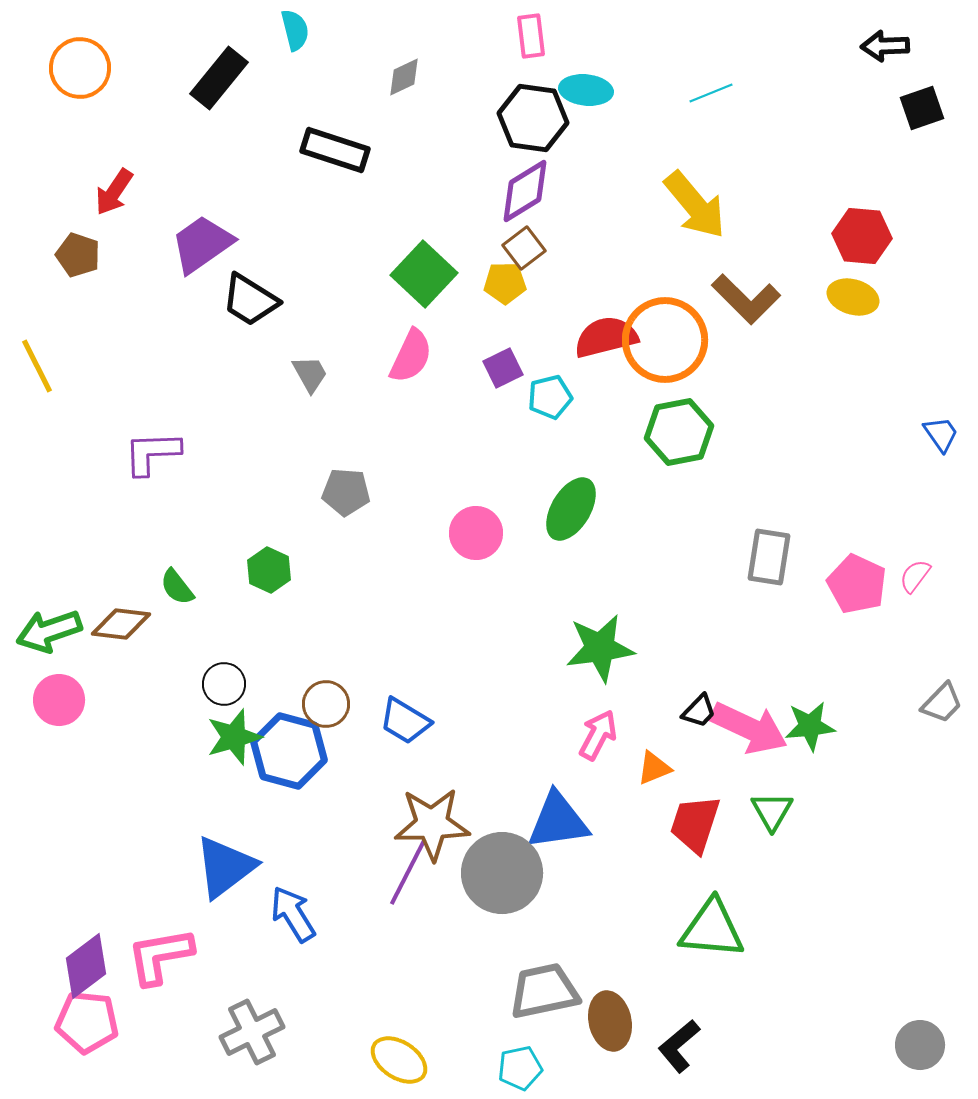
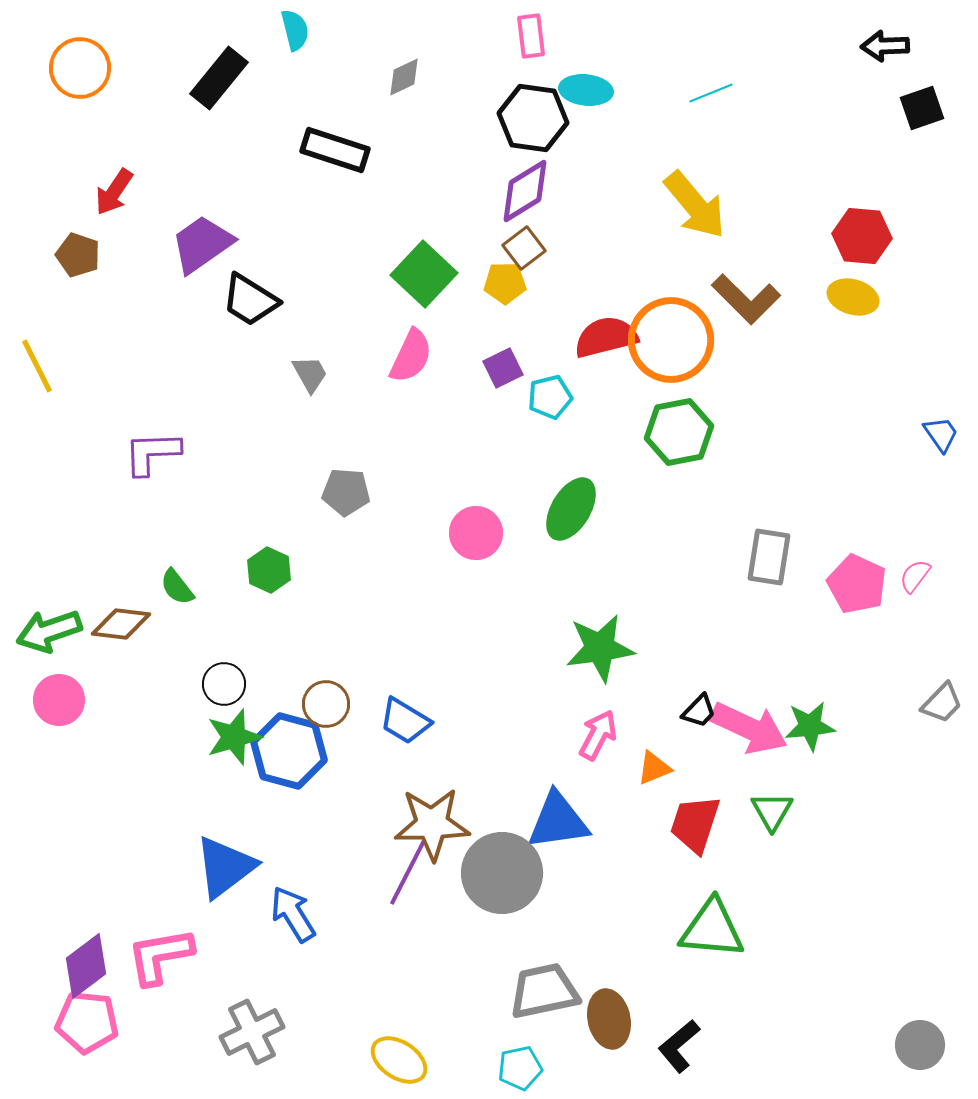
orange circle at (665, 340): moved 6 px right
brown ellipse at (610, 1021): moved 1 px left, 2 px up
